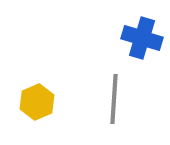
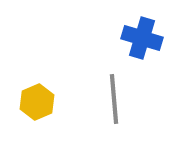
gray line: rotated 9 degrees counterclockwise
